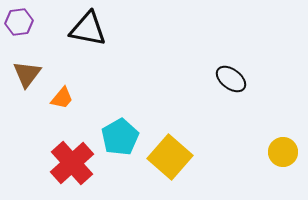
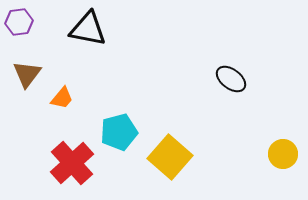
cyan pentagon: moved 1 px left, 5 px up; rotated 15 degrees clockwise
yellow circle: moved 2 px down
